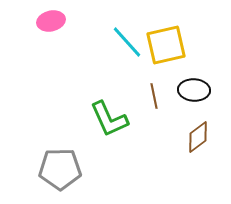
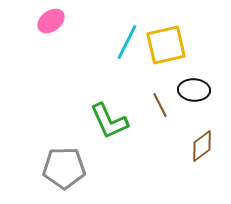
pink ellipse: rotated 24 degrees counterclockwise
cyan line: rotated 69 degrees clockwise
brown line: moved 6 px right, 9 px down; rotated 15 degrees counterclockwise
green L-shape: moved 2 px down
brown diamond: moved 4 px right, 9 px down
gray pentagon: moved 4 px right, 1 px up
